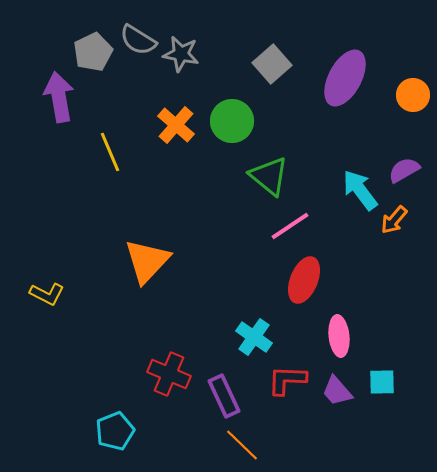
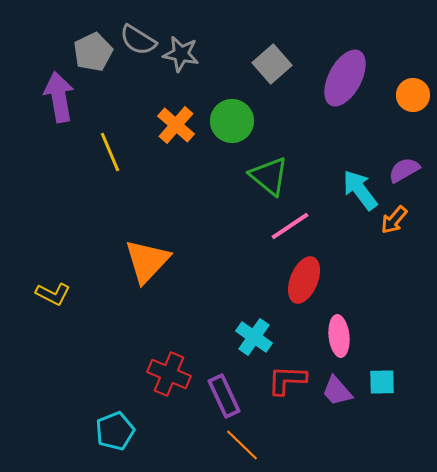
yellow L-shape: moved 6 px right
